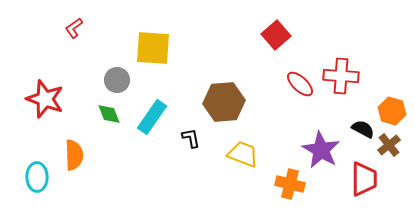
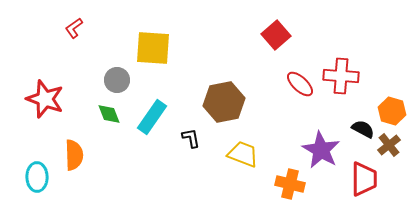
brown hexagon: rotated 6 degrees counterclockwise
